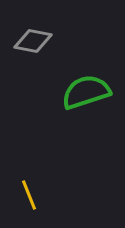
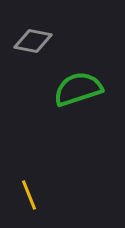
green semicircle: moved 8 px left, 3 px up
